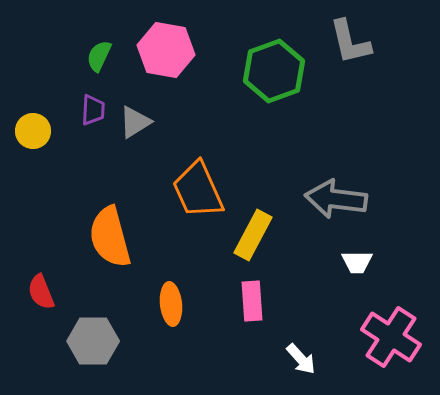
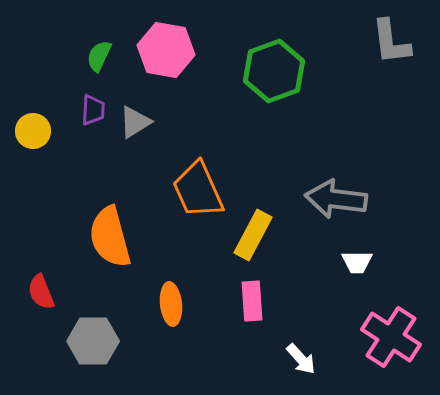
gray L-shape: moved 41 px right; rotated 6 degrees clockwise
